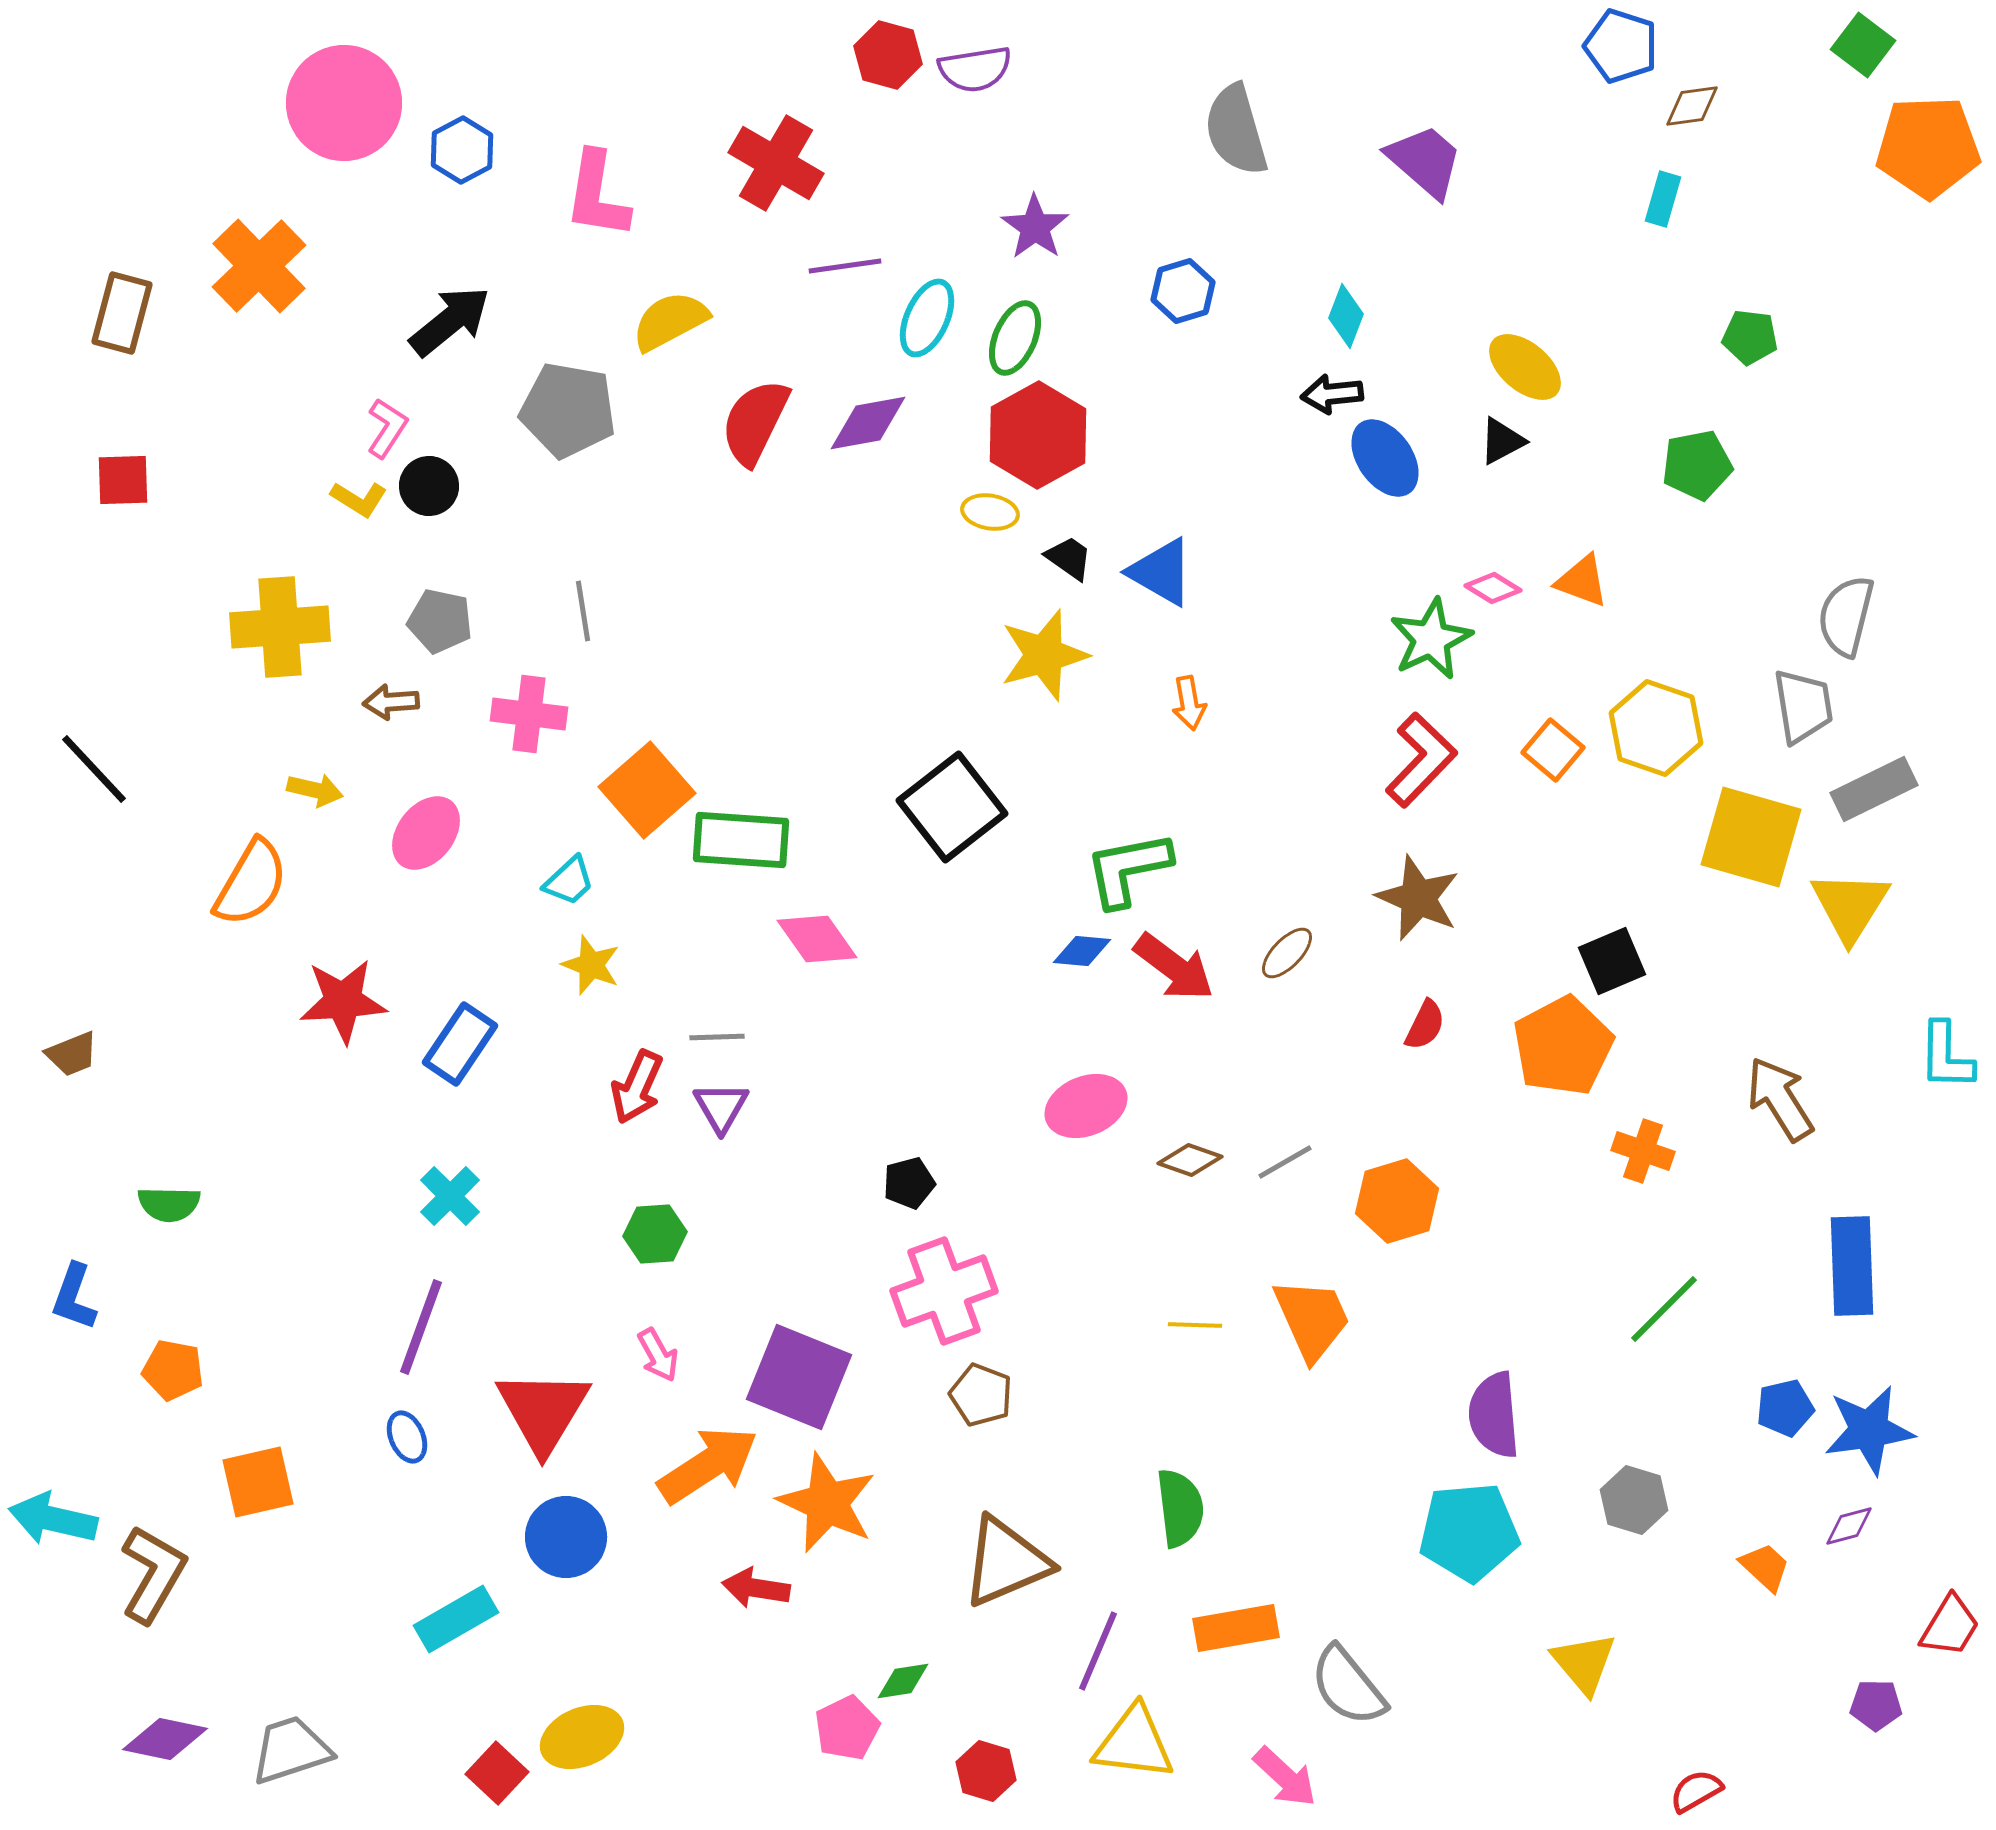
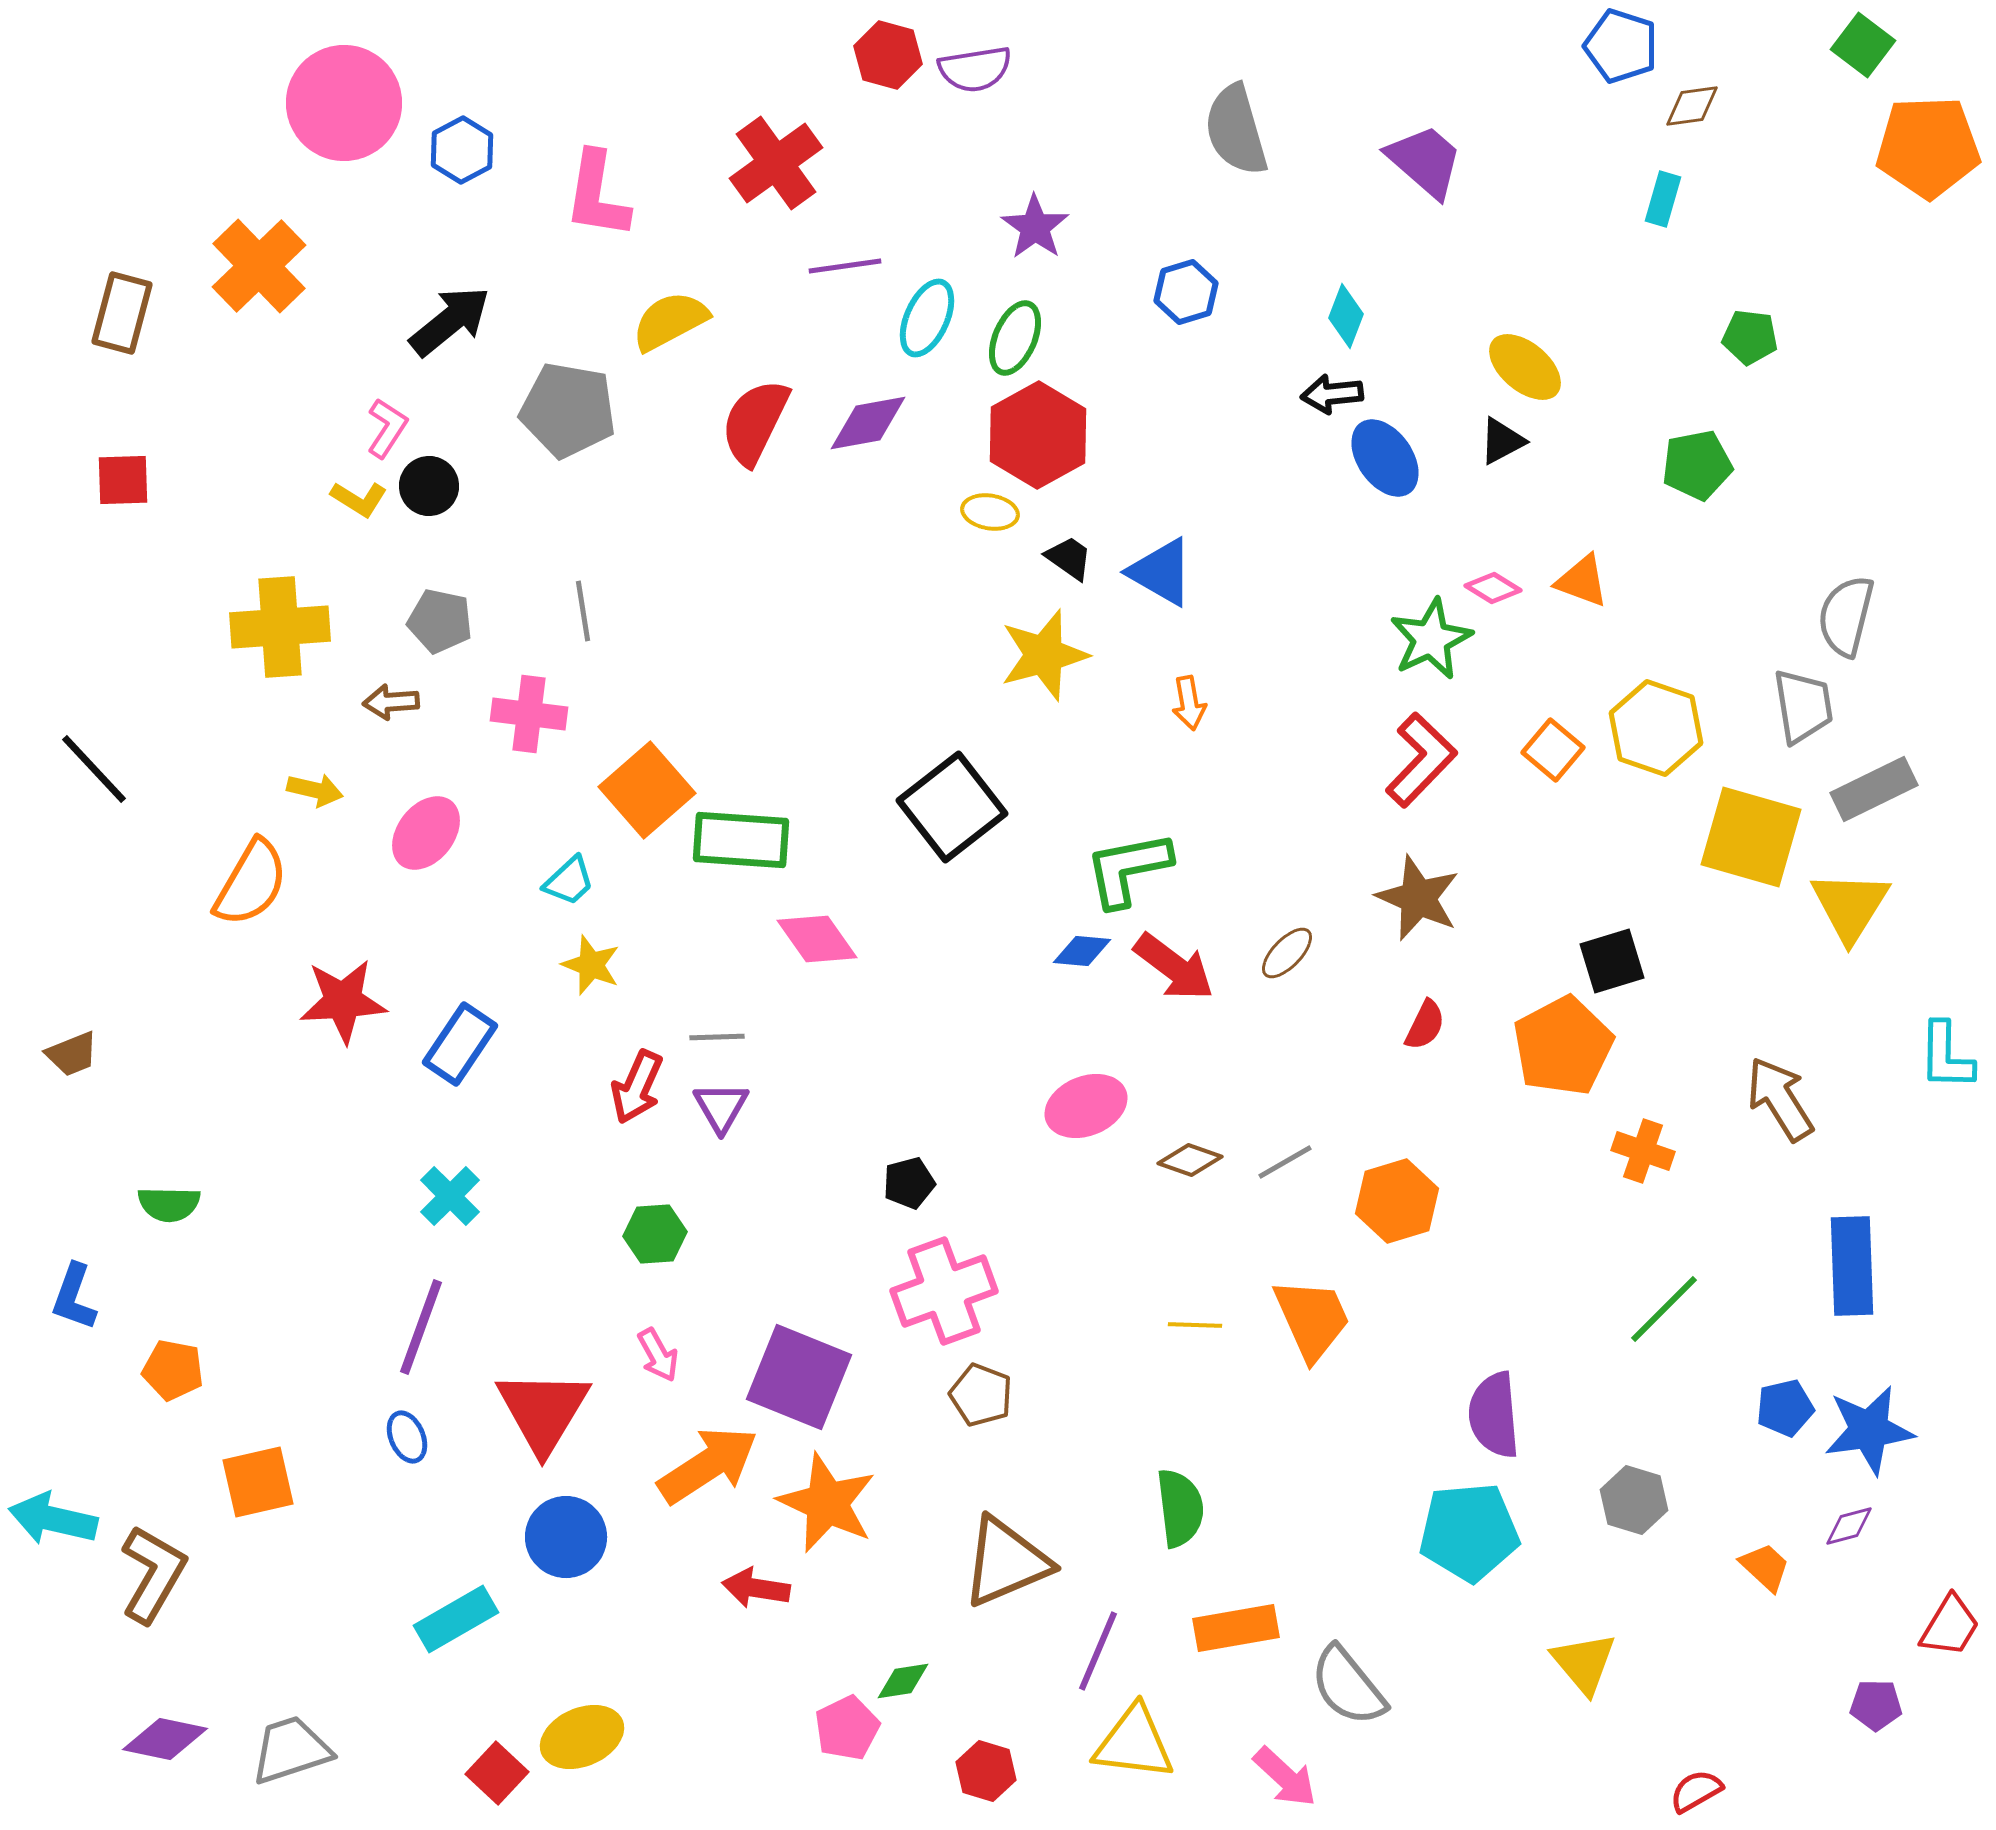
red cross at (776, 163): rotated 24 degrees clockwise
blue hexagon at (1183, 291): moved 3 px right, 1 px down
black square at (1612, 961): rotated 6 degrees clockwise
